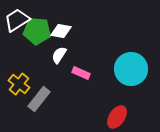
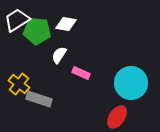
white diamond: moved 5 px right, 7 px up
cyan circle: moved 14 px down
gray rectangle: rotated 70 degrees clockwise
